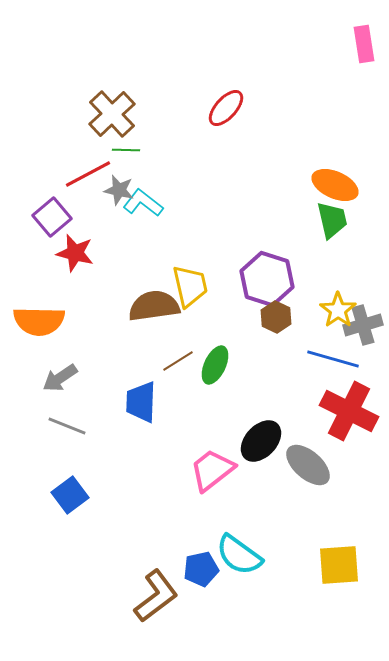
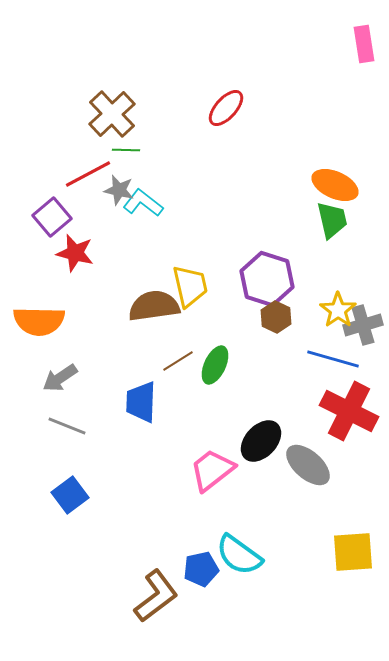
yellow square: moved 14 px right, 13 px up
